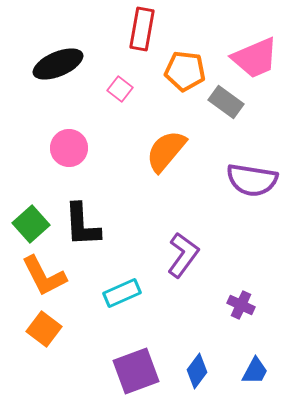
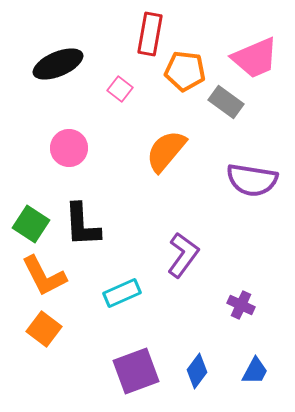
red rectangle: moved 8 px right, 5 px down
green square: rotated 15 degrees counterclockwise
